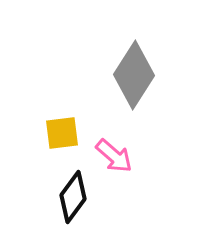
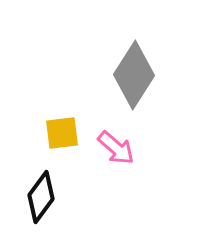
pink arrow: moved 2 px right, 8 px up
black diamond: moved 32 px left
